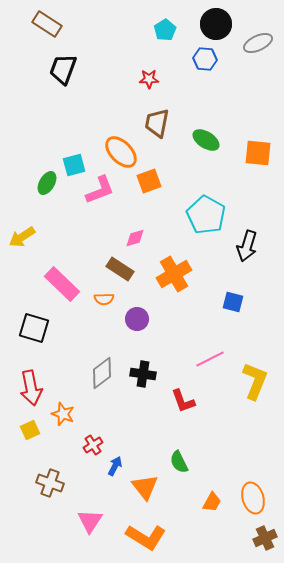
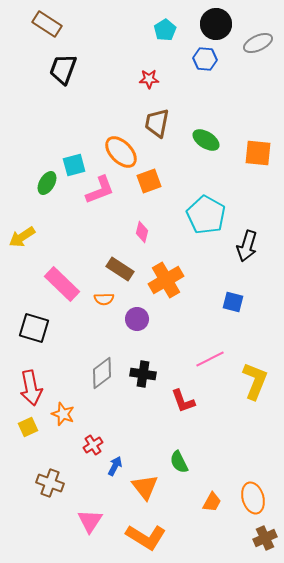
pink diamond at (135, 238): moved 7 px right, 6 px up; rotated 60 degrees counterclockwise
orange cross at (174, 274): moved 8 px left, 6 px down
yellow square at (30, 430): moved 2 px left, 3 px up
